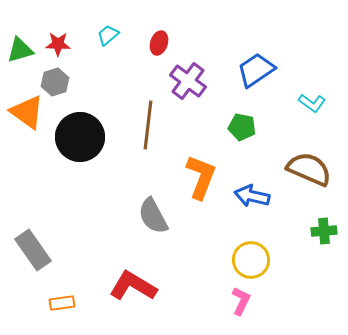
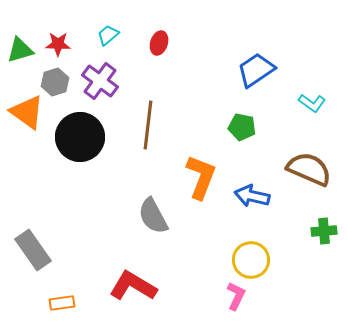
purple cross: moved 88 px left
pink L-shape: moved 5 px left, 5 px up
